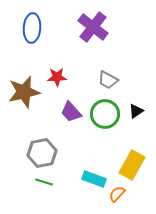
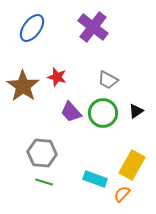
blue ellipse: rotated 32 degrees clockwise
red star: rotated 18 degrees clockwise
brown star: moved 1 px left, 6 px up; rotated 24 degrees counterclockwise
green circle: moved 2 px left, 1 px up
gray hexagon: rotated 16 degrees clockwise
cyan rectangle: moved 1 px right
orange semicircle: moved 5 px right
